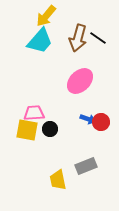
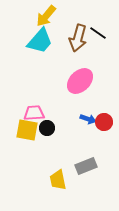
black line: moved 5 px up
red circle: moved 3 px right
black circle: moved 3 px left, 1 px up
